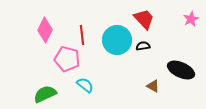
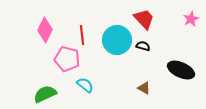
black semicircle: rotated 24 degrees clockwise
brown triangle: moved 9 px left, 2 px down
